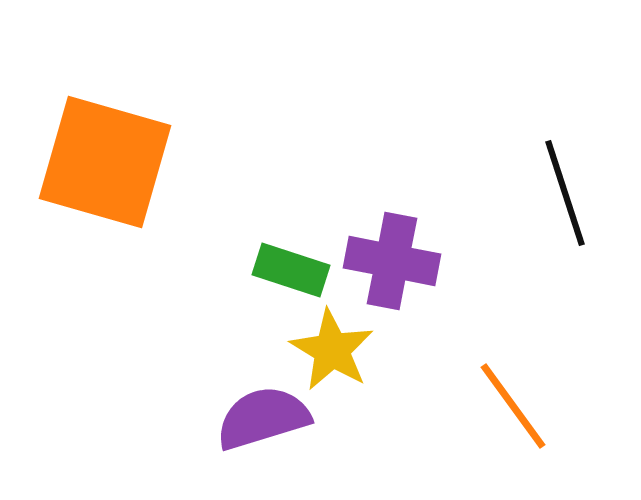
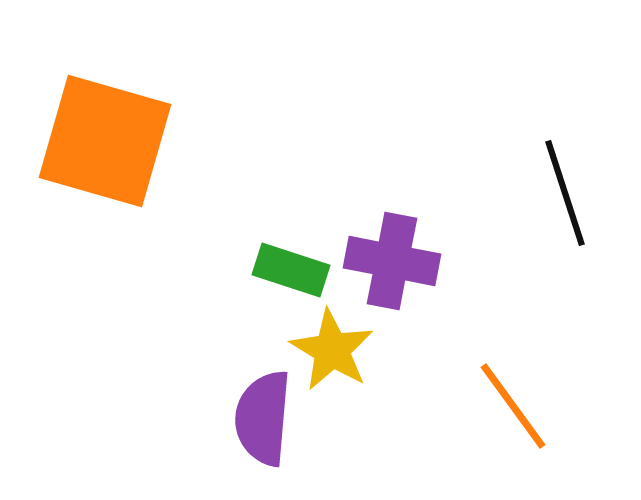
orange square: moved 21 px up
purple semicircle: rotated 68 degrees counterclockwise
